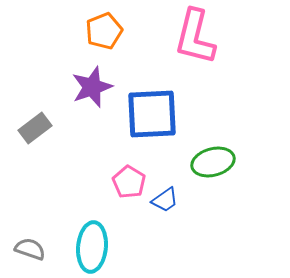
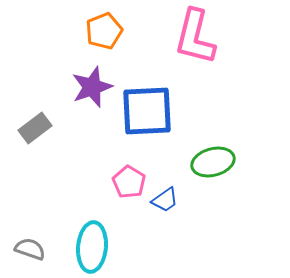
blue square: moved 5 px left, 3 px up
